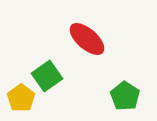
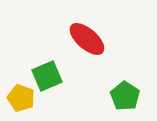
green square: rotated 12 degrees clockwise
yellow pentagon: rotated 16 degrees counterclockwise
